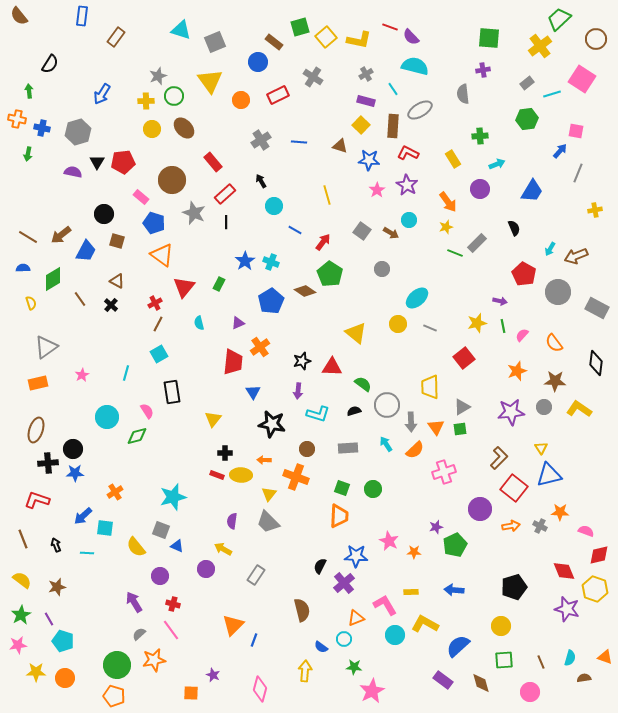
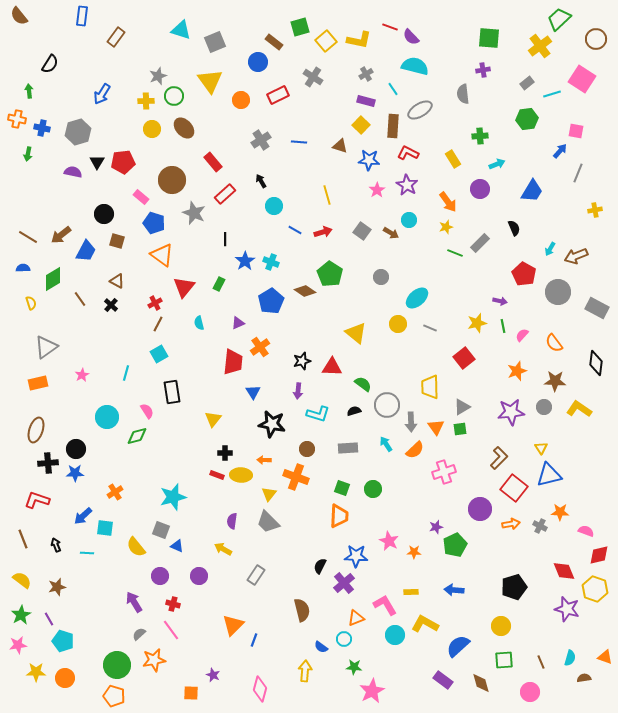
yellow square at (326, 37): moved 4 px down
black line at (226, 222): moved 1 px left, 17 px down
red arrow at (323, 242): moved 10 px up; rotated 36 degrees clockwise
gray rectangle at (477, 243): moved 3 px right
gray circle at (382, 269): moved 1 px left, 8 px down
black circle at (73, 449): moved 3 px right
orange arrow at (511, 526): moved 2 px up
purple circle at (206, 569): moved 7 px left, 7 px down
